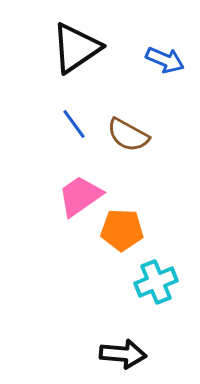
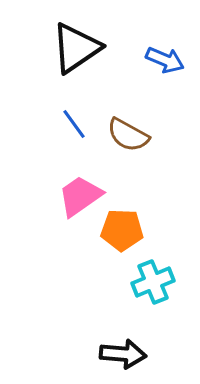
cyan cross: moved 3 px left
